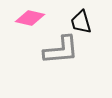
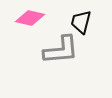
black trapezoid: rotated 30 degrees clockwise
